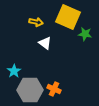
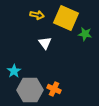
yellow square: moved 2 px left, 1 px down
yellow arrow: moved 1 px right, 7 px up
white triangle: rotated 16 degrees clockwise
